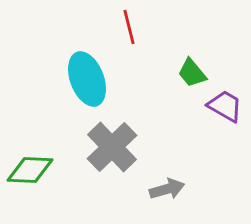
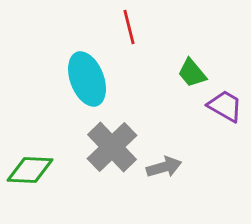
gray arrow: moved 3 px left, 22 px up
